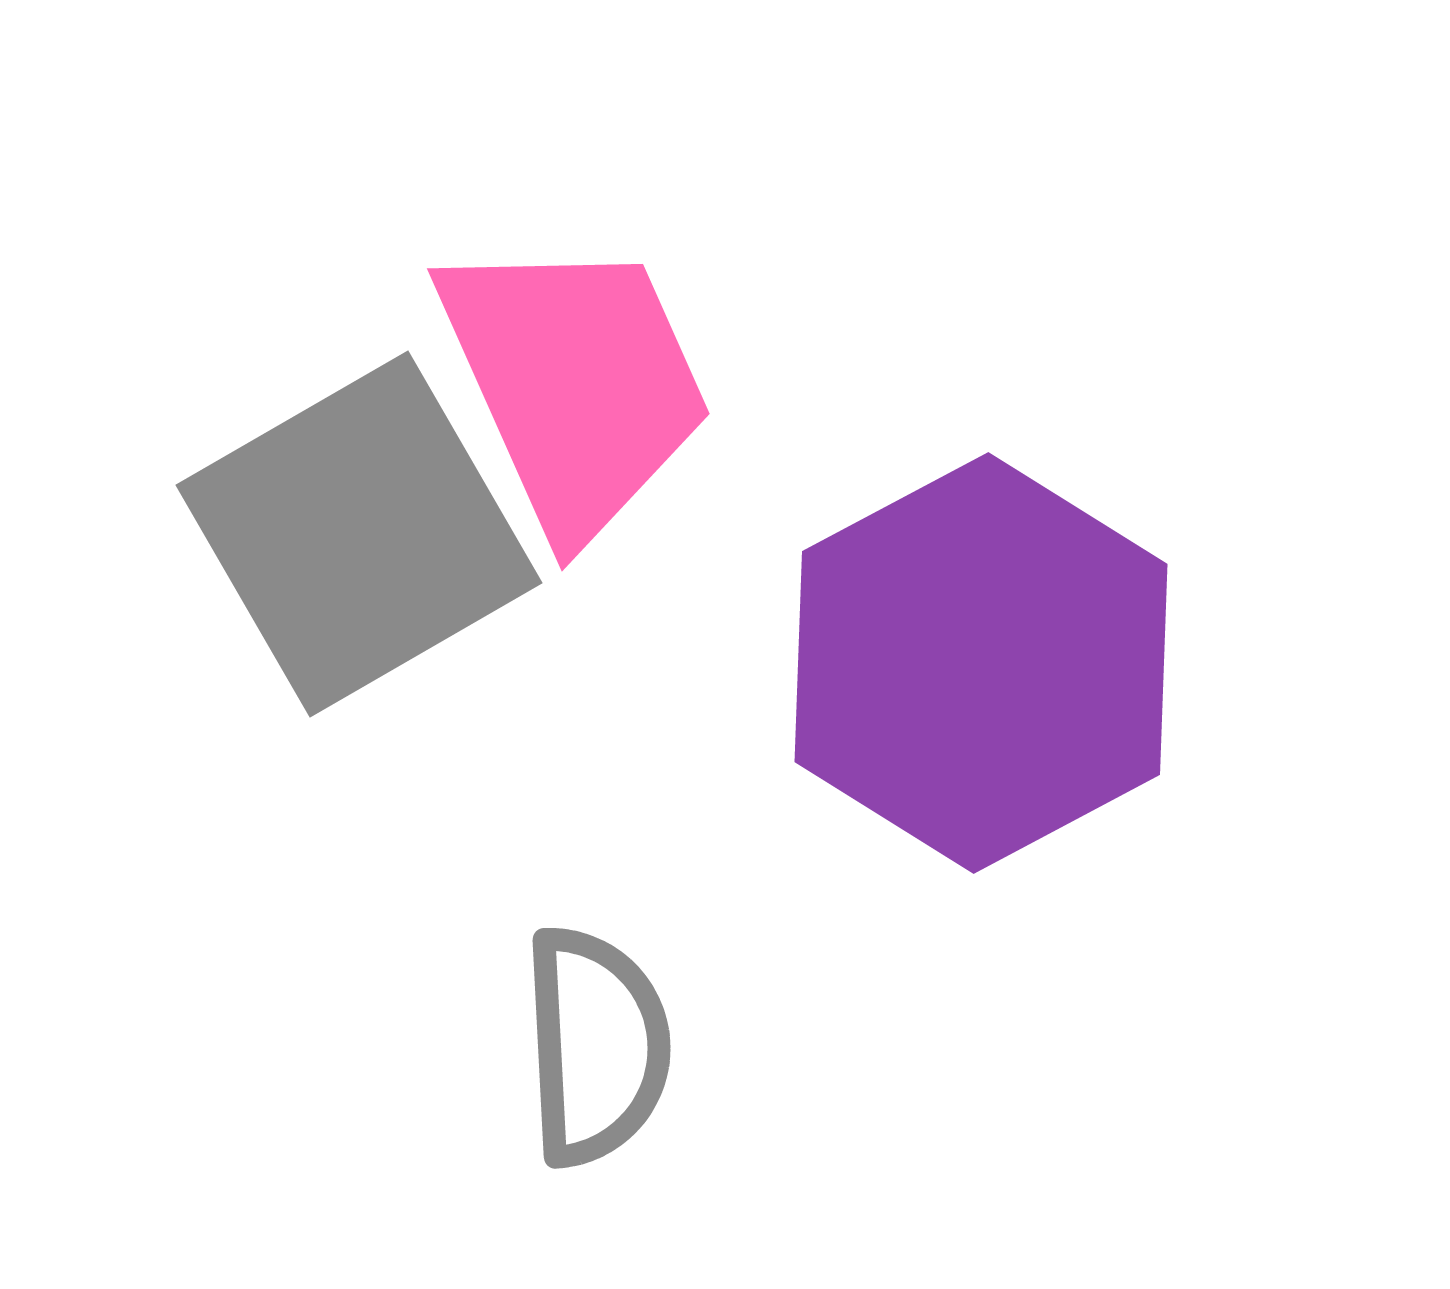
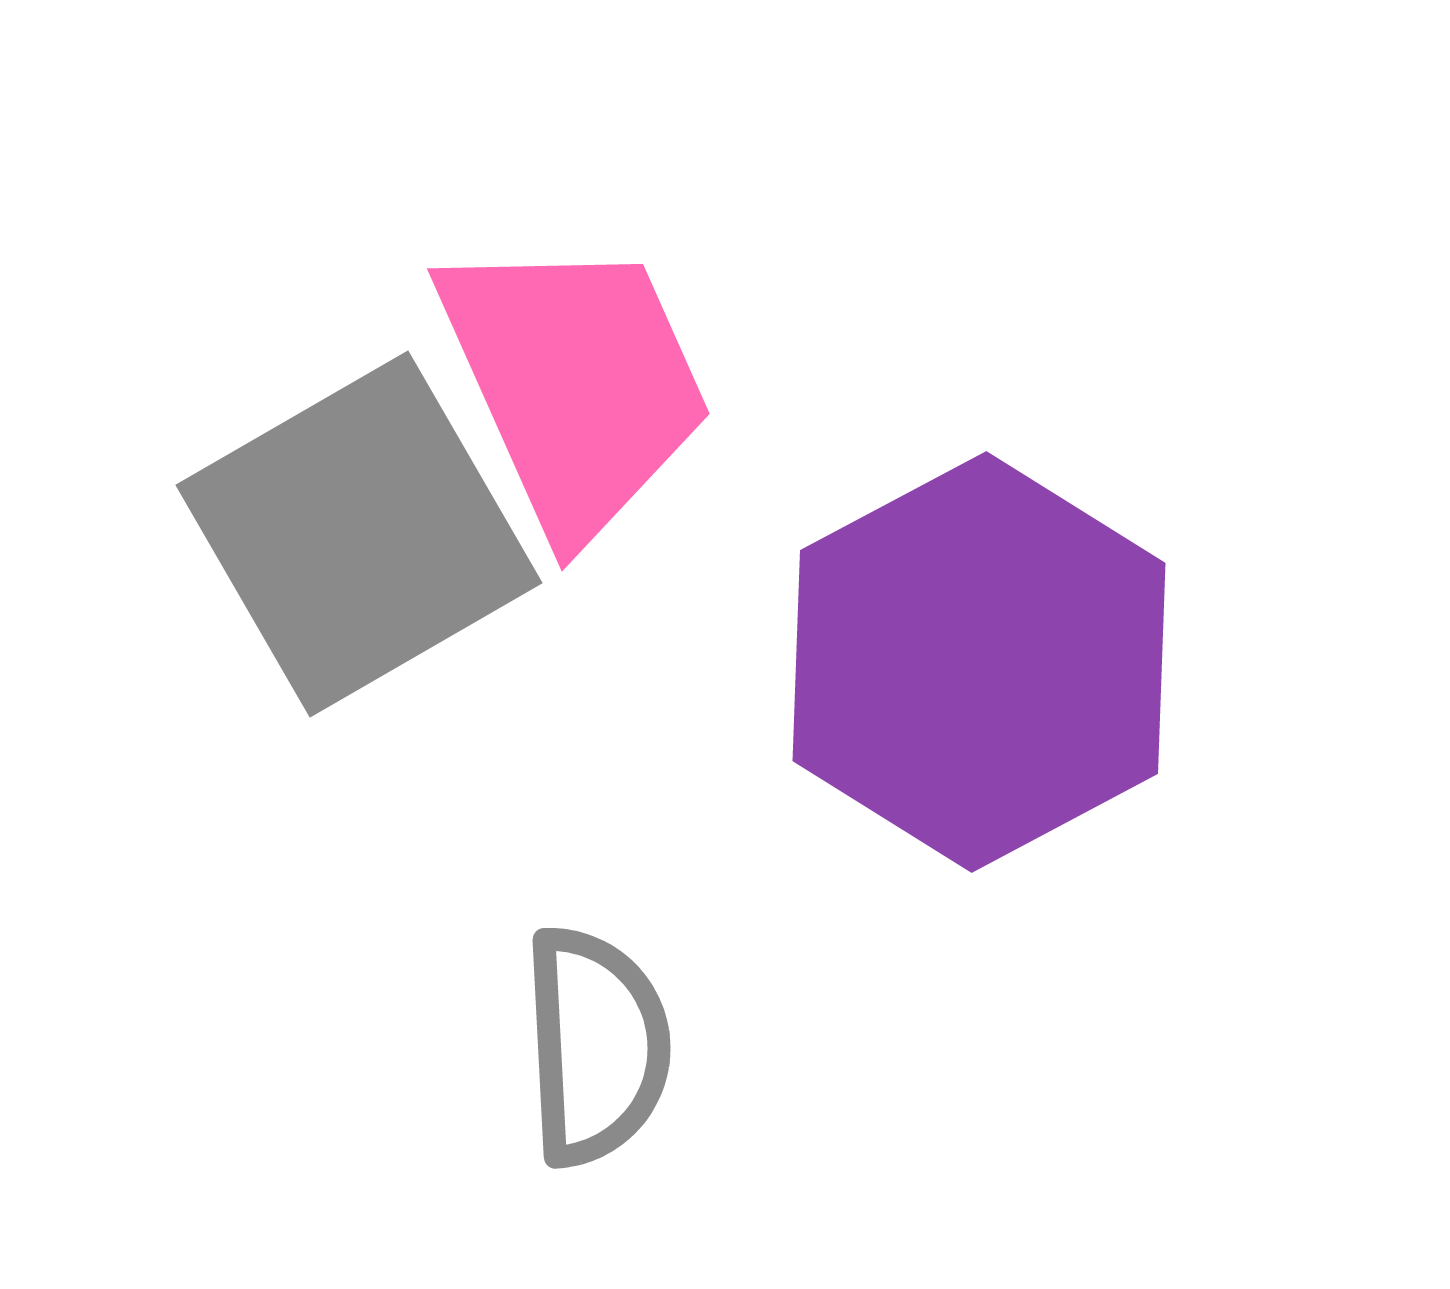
purple hexagon: moved 2 px left, 1 px up
